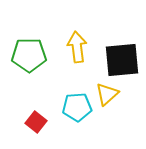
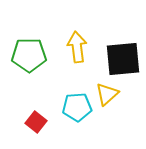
black square: moved 1 px right, 1 px up
